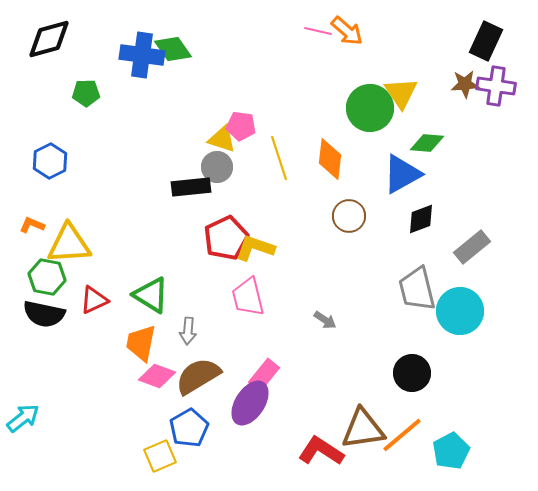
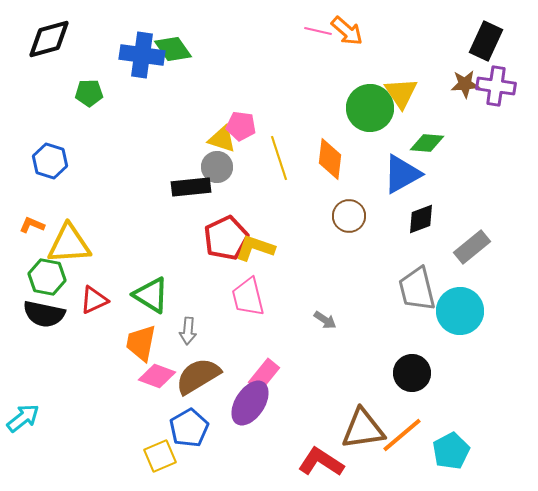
green pentagon at (86, 93): moved 3 px right
blue hexagon at (50, 161): rotated 16 degrees counterclockwise
red L-shape at (321, 451): moved 11 px down
